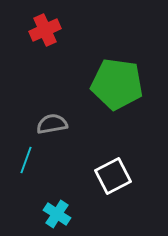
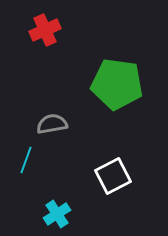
cyan cross: rotated 24 degrees clockwise
